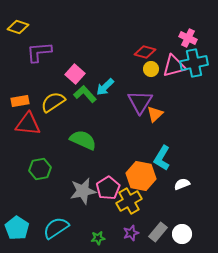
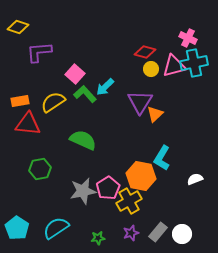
white semicircle: moved 13 px right, 5 px up
